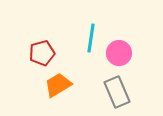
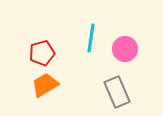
pink circle: moved 6 px right, 4 px up
orange trapezoid: moved 13 px left
